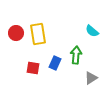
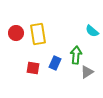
gray triangle: moved 4 px left, 6 px up
